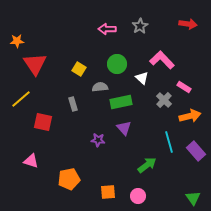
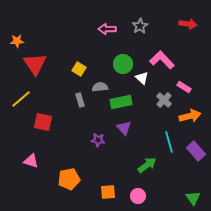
green circle: moved 6 px right
gray rectangle: moved 7 px right, 4 px up
